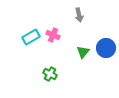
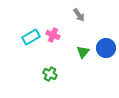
gray arrow: rotated 24 degrees counterclockwise
